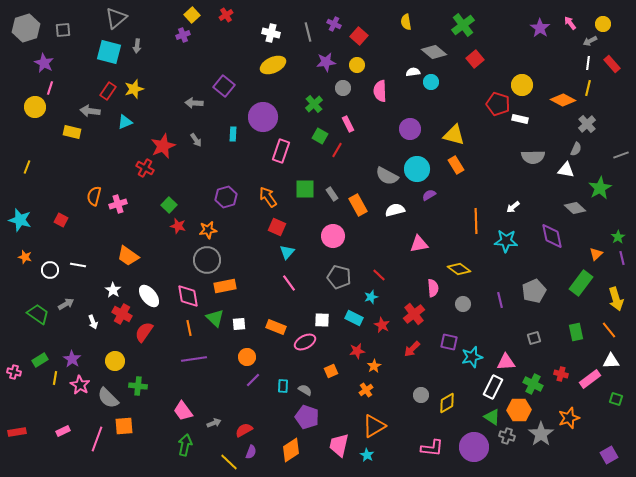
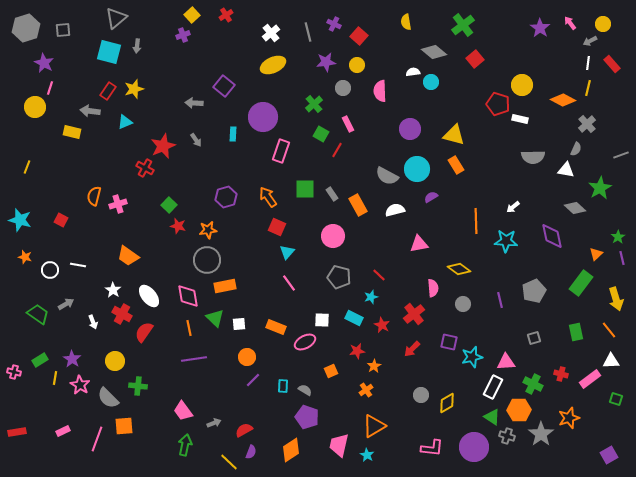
white cross at (271, 33): rotated 36 degrees clockwise
green square at (320, 136): moved 1 px right, 2 px up
purple semicircle at (429, 195): moved 2 px right, 2 px down
